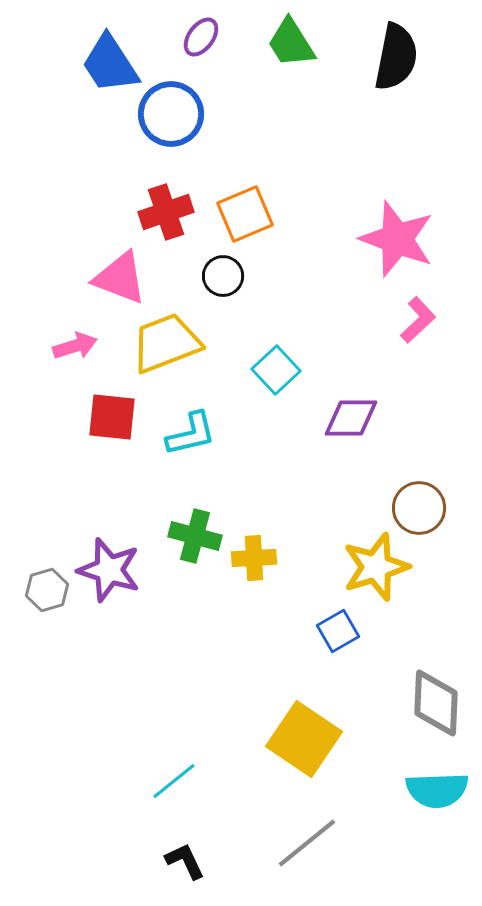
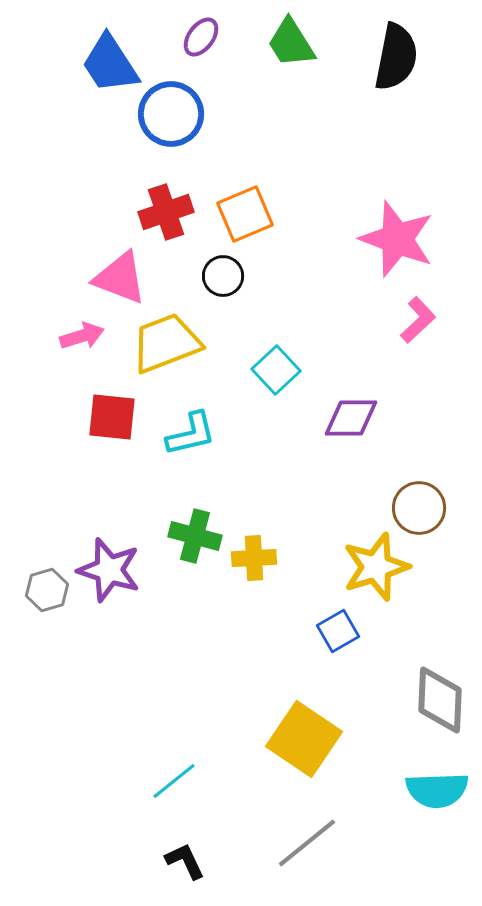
pink arrow: moved 7 px right, 10 px up
gray diamond: moved 4 px right, 3 px up
